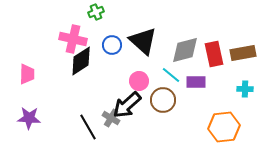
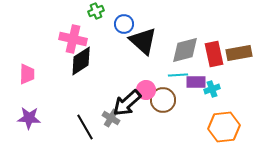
green cross: moved 1 px up
blue circle: moved 12 px right, 21 px up
brown rectangle: moved 4 px left
cyan line: moved 7 px right; rotated 42 degrees counterclockwise
pink circle: moved 7 px right, 9 px down
cyan cross: moved 33 px left; rotated 21 degrees counterclockwise
black arrow: moved 2 px up
black line: moved 3 px left
